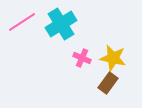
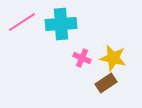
cyan cross: rotated 28 degrees clockwise
brown rectangle: moved 2 px left; rotated 20 degrees clockwise
